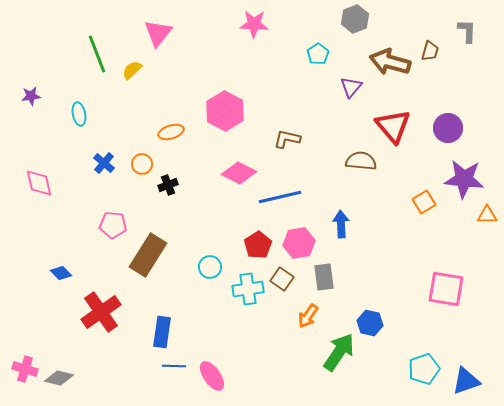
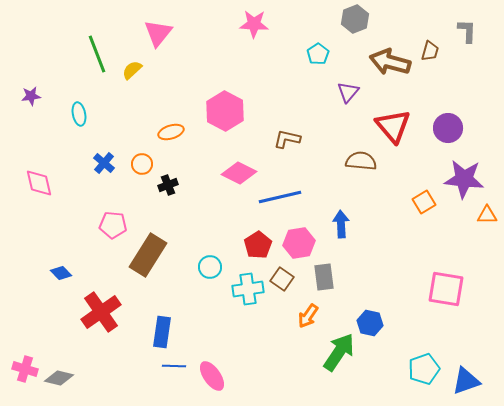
purple triangle at (351, 87): moved 3 px left, 5 px down
